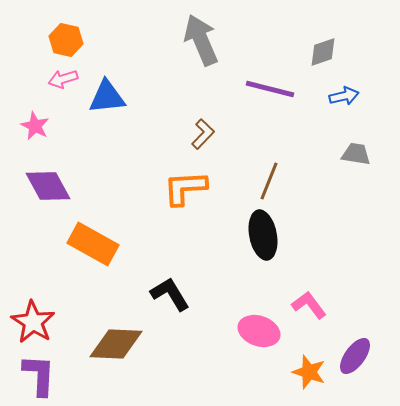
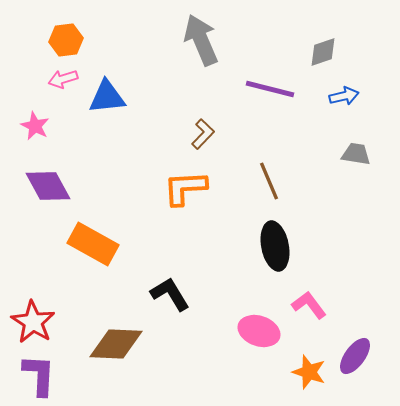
orange hexagon: rotated 20 degrees counterclockwise
brown line: rotated 45 degrees counterclockwise
black ellipse: moved 12 px right, 11 px down
